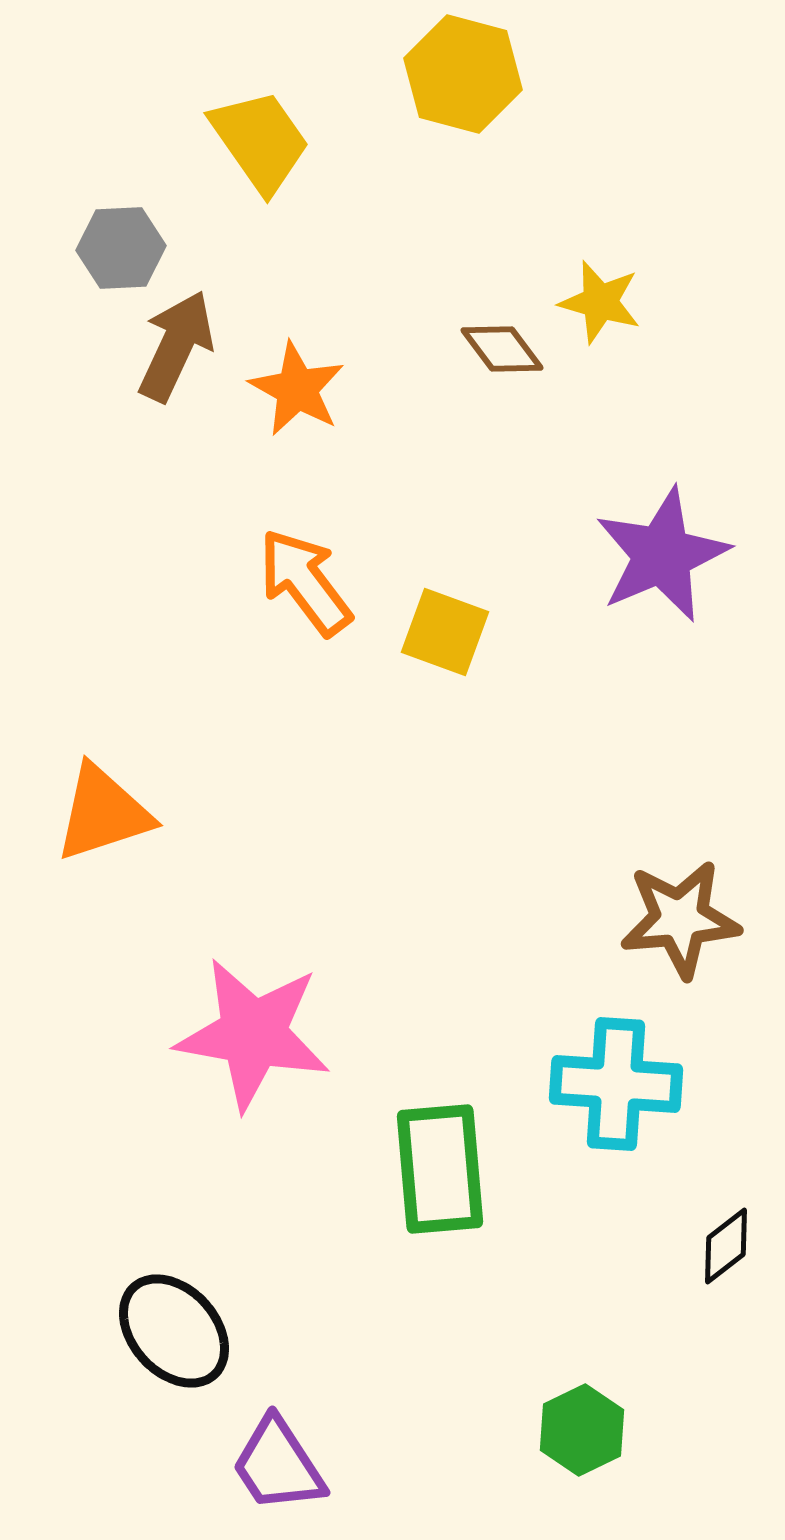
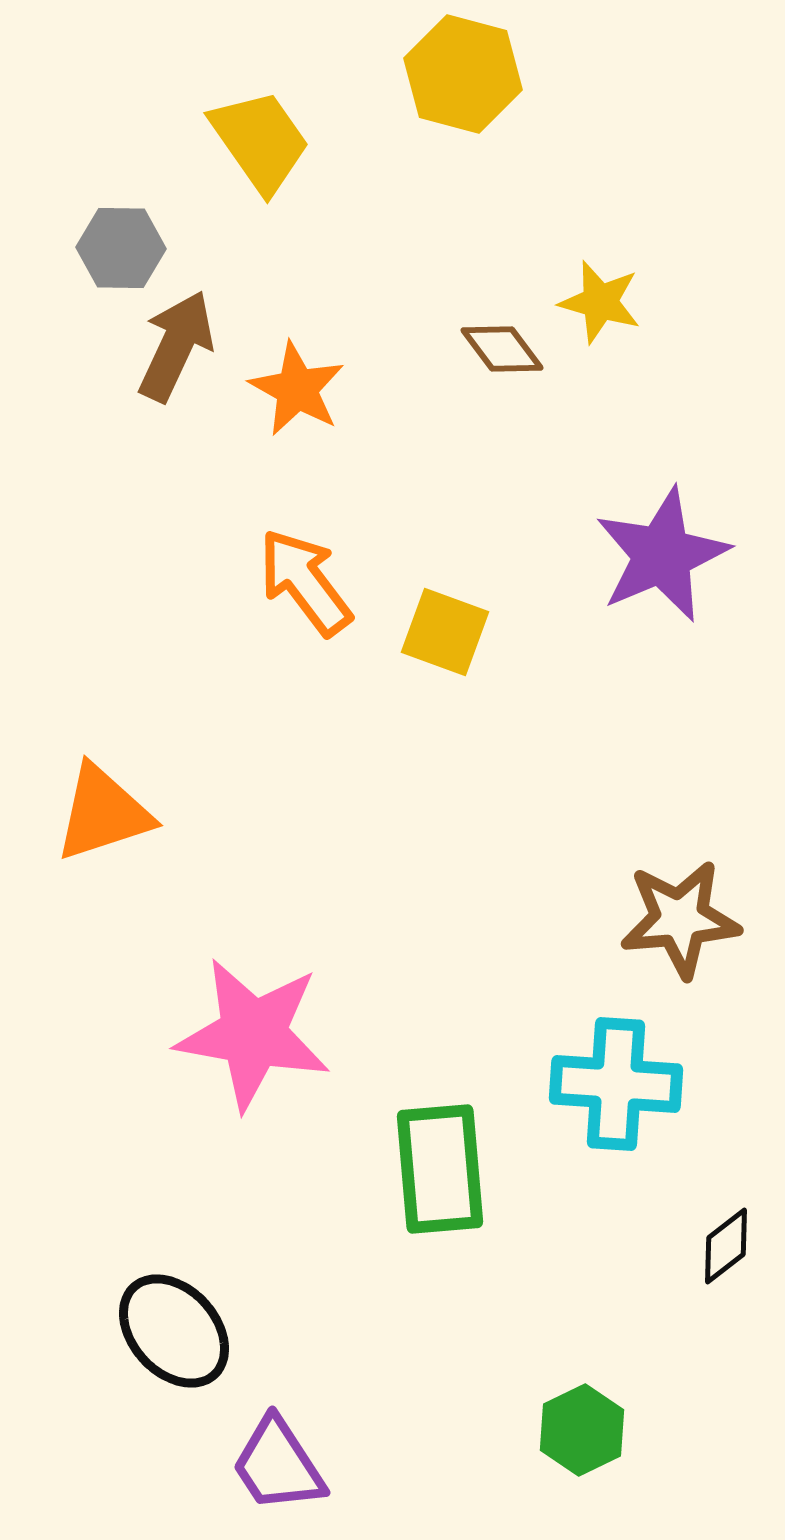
gray hexagon: rotated 4 degrees clockwise
